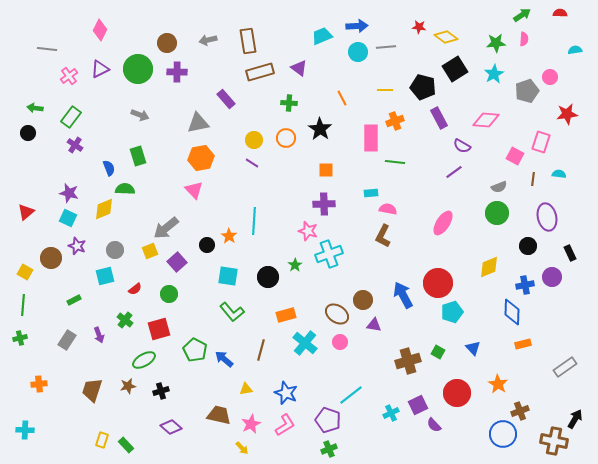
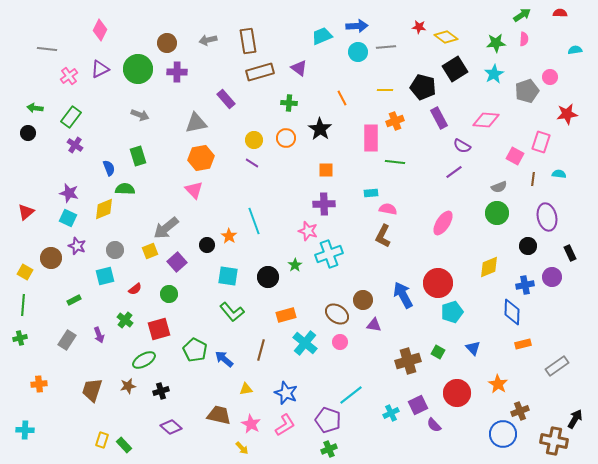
gray triangle at (198, 123): moved 2 px left
cyan line at (254, 221): rotated 24 degrees counterclockwise
gray rectangle at (565, 367): moved 8 px left, 1 px up
pink star at (251, 424): rotated 18 degrees counterclockwise
green rectangle at (126, 445): moved 2 px left
